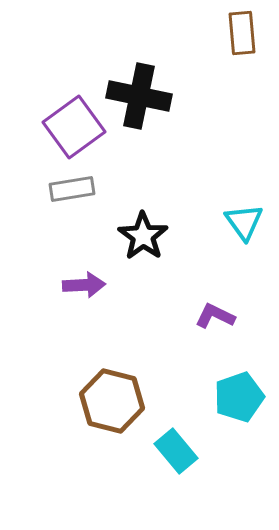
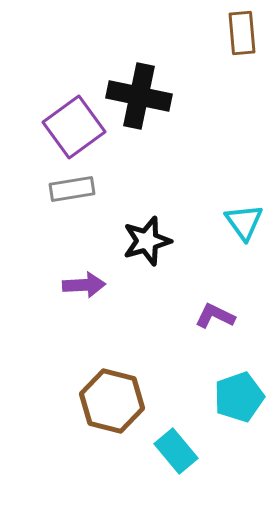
black star: moved 4 px right, 5 px down; rotated 21 degrees clockwise
